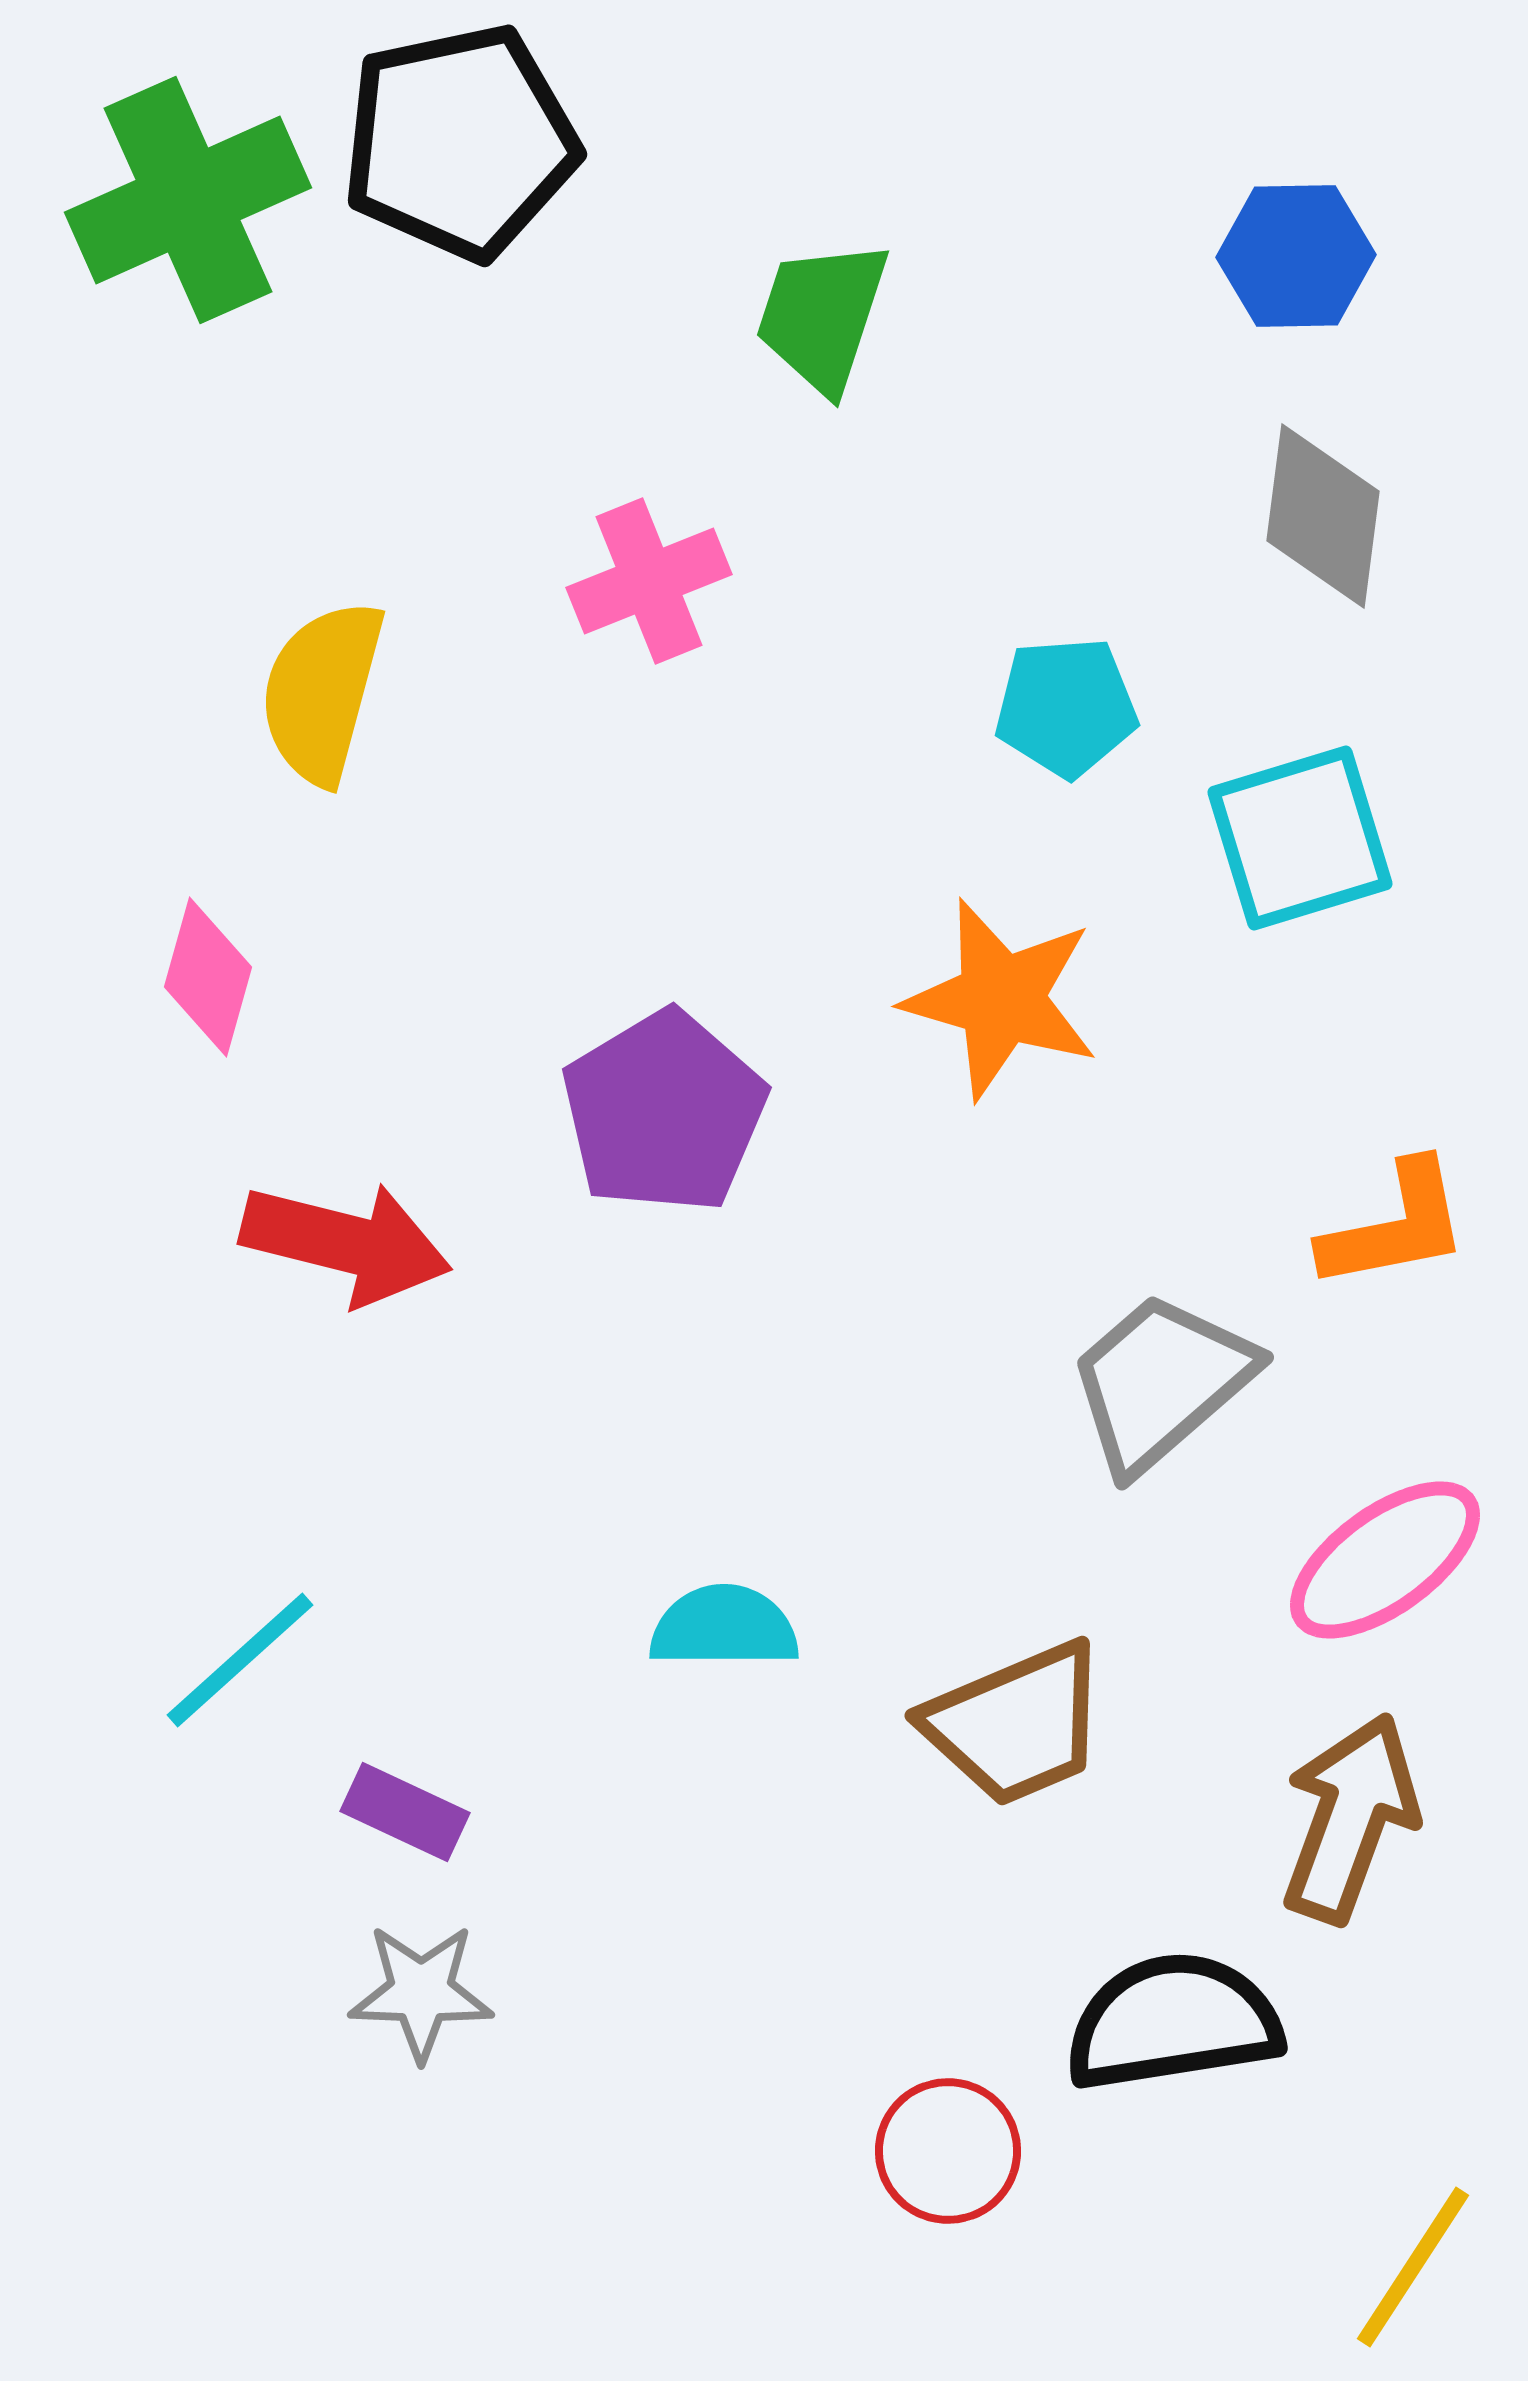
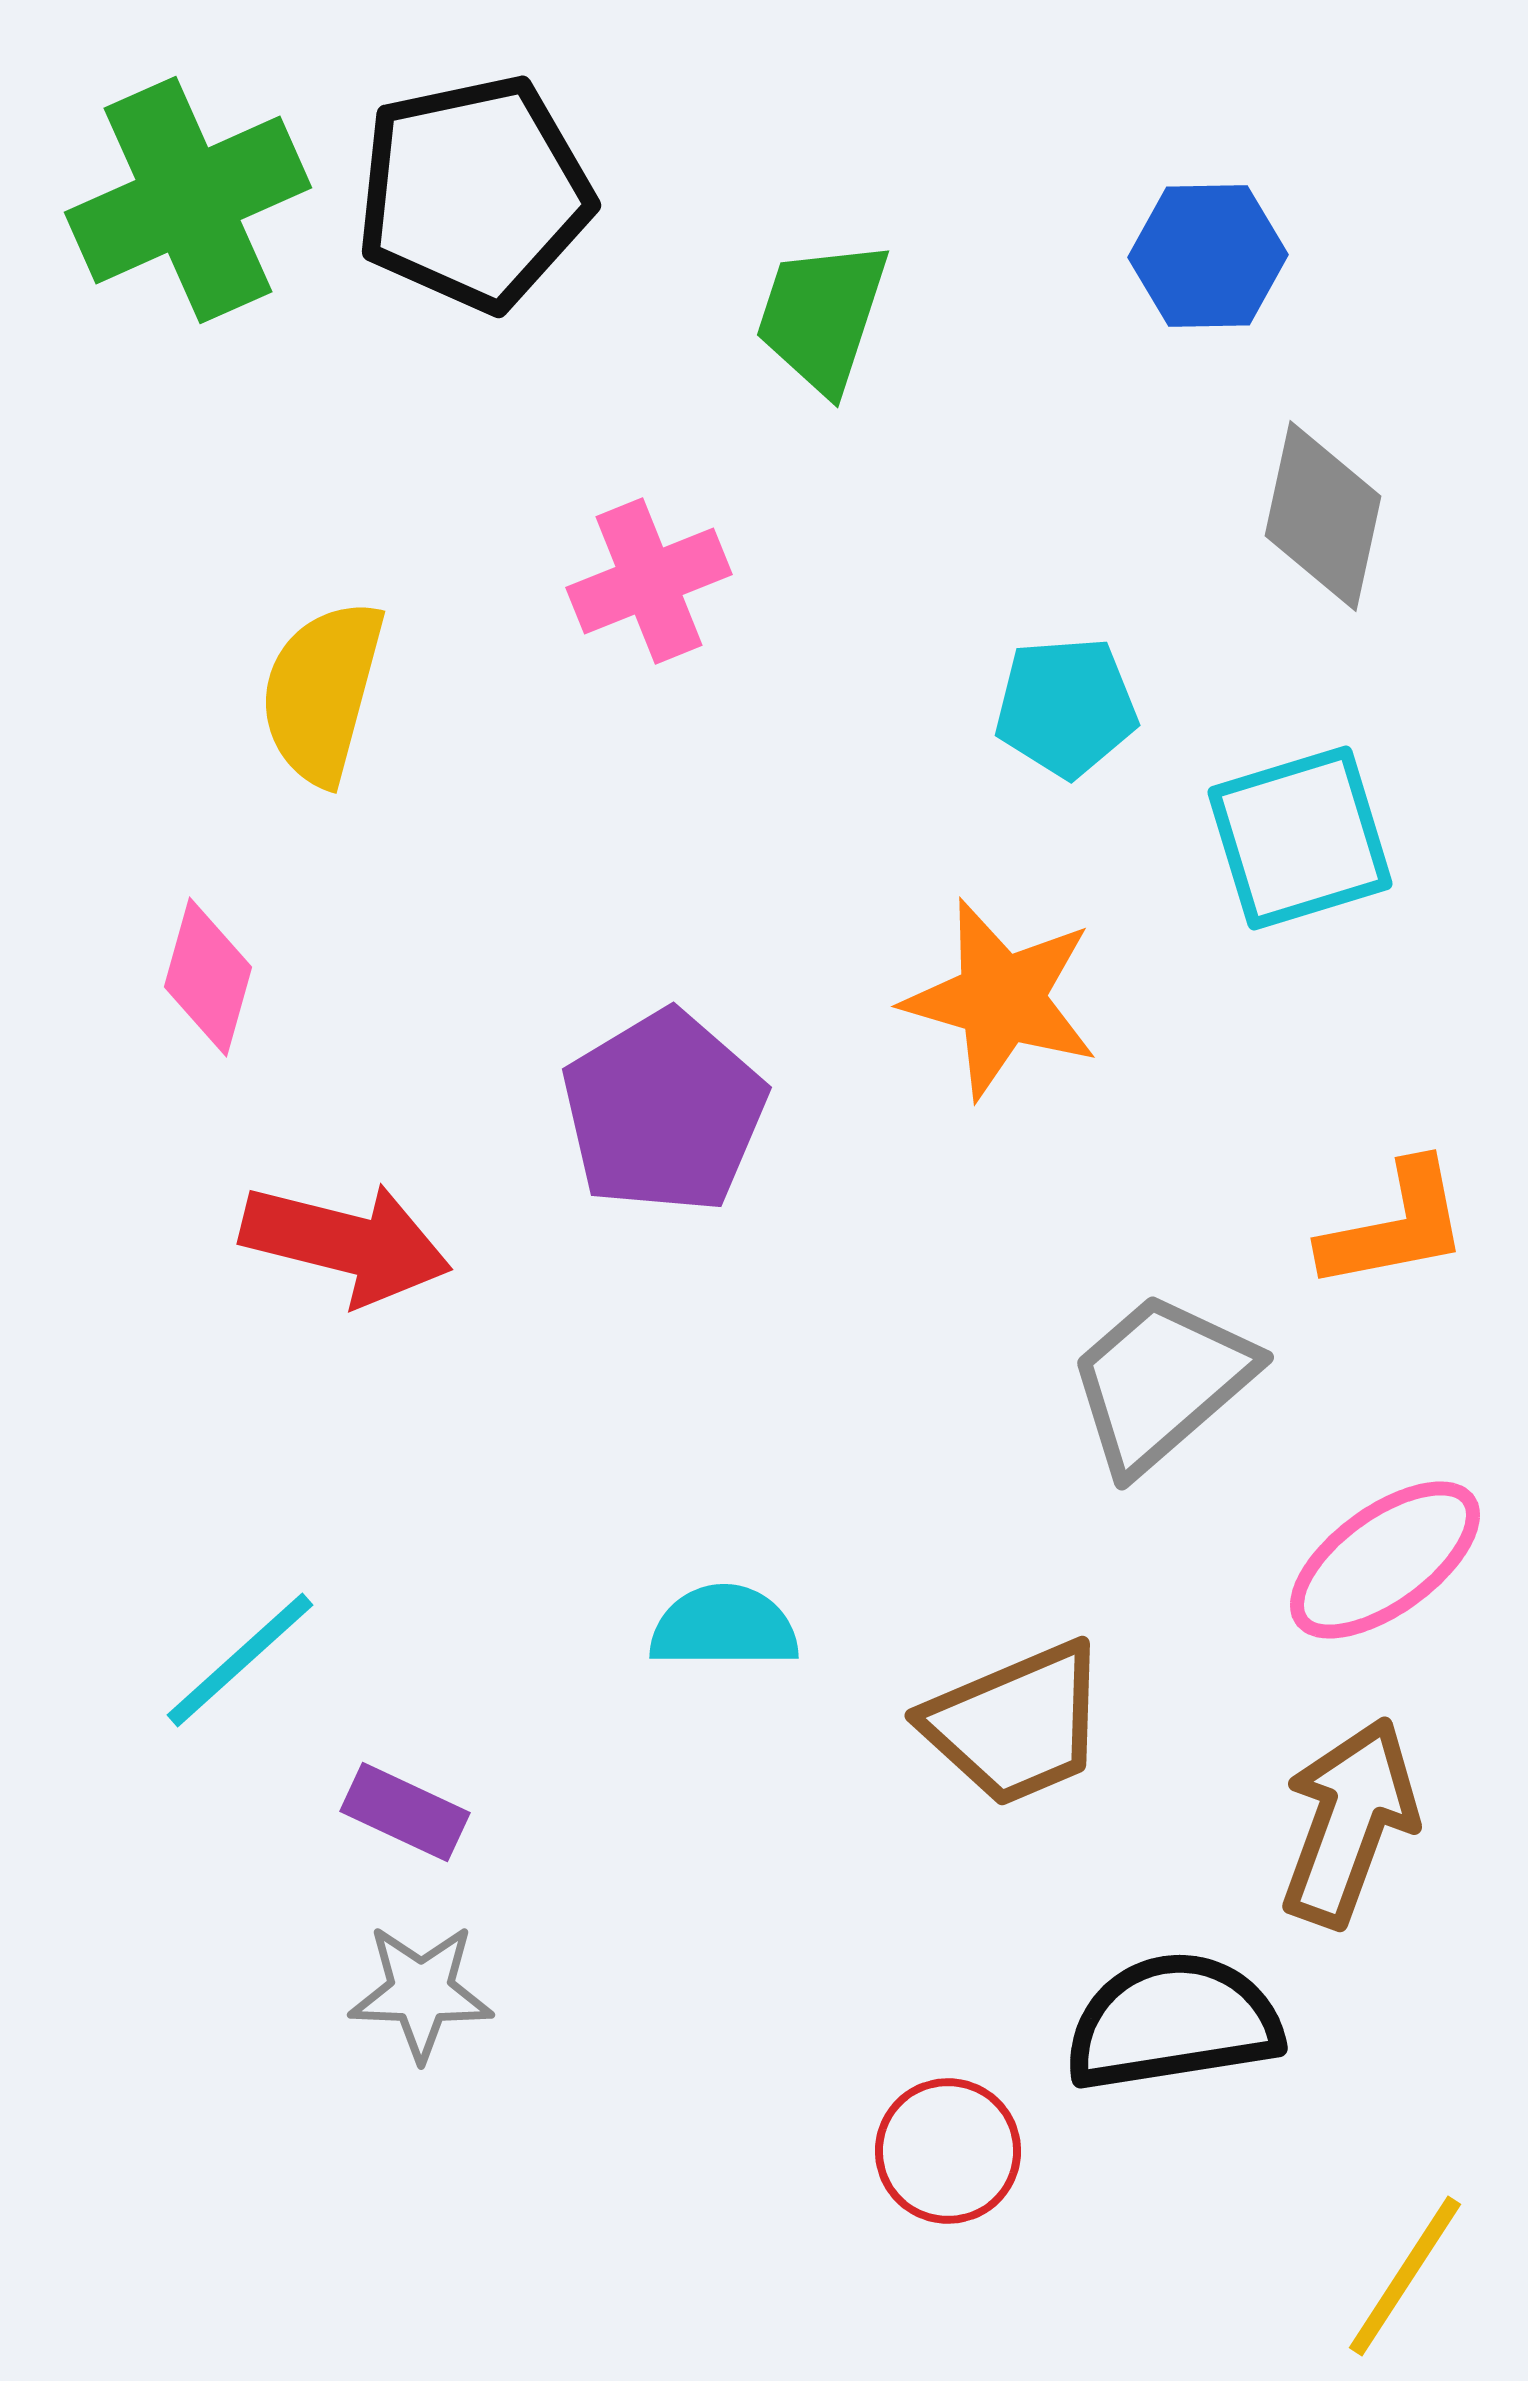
black pentagon: moved 14 px right, 51 px down
blue hexagon: moved 88 px left
gray diamond: rotated 5 degrees clockwise
brown arrow: moved 1 px left, 4 px down
yellow line: moved 8 px left, 9 px down
